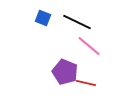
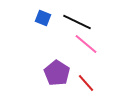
pink line: moved 3 px left, 2 px up
purple pentagon: moved 8 px left, 1 px down; rotated 10 degrees clockwise
red line: rotated 36 degrees clockwise
